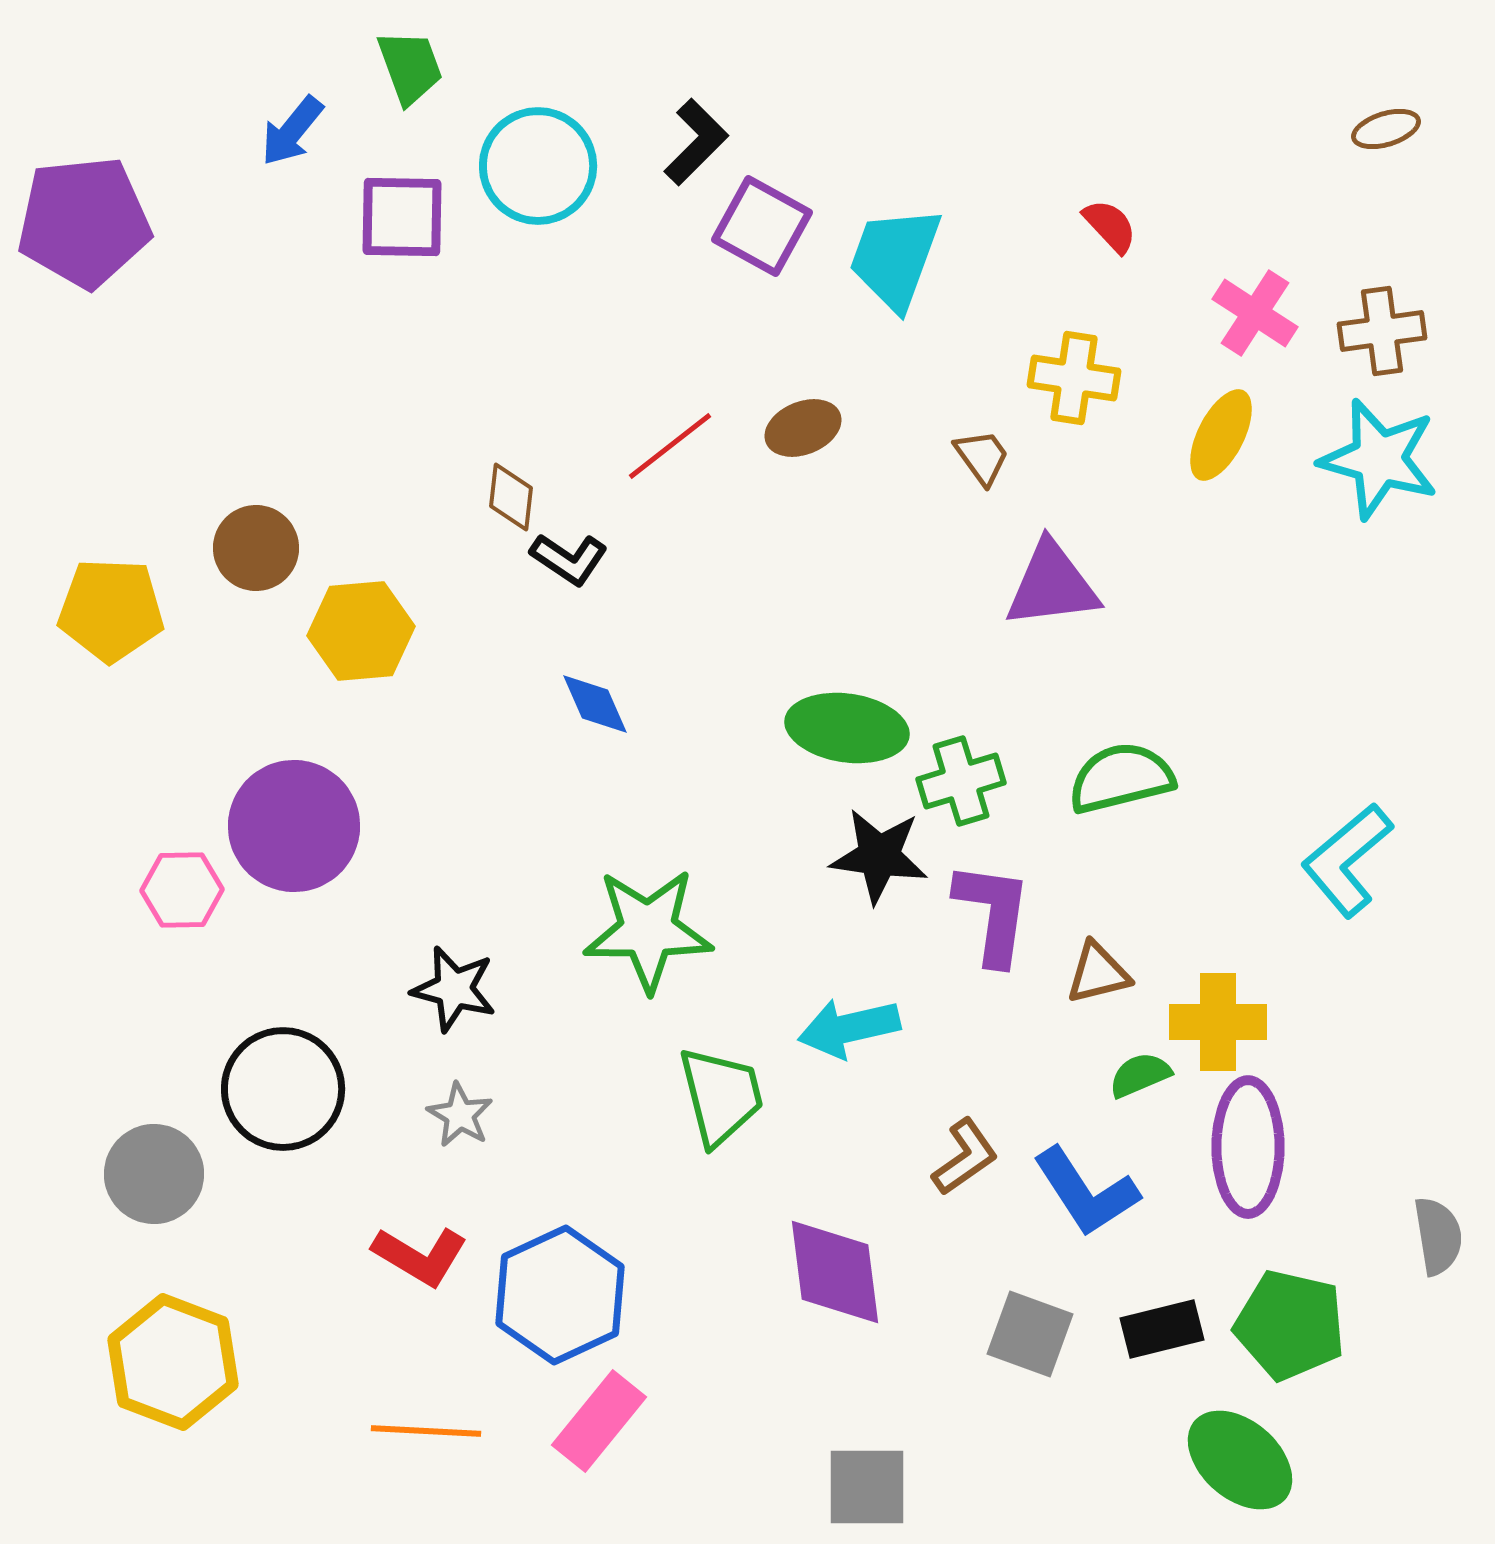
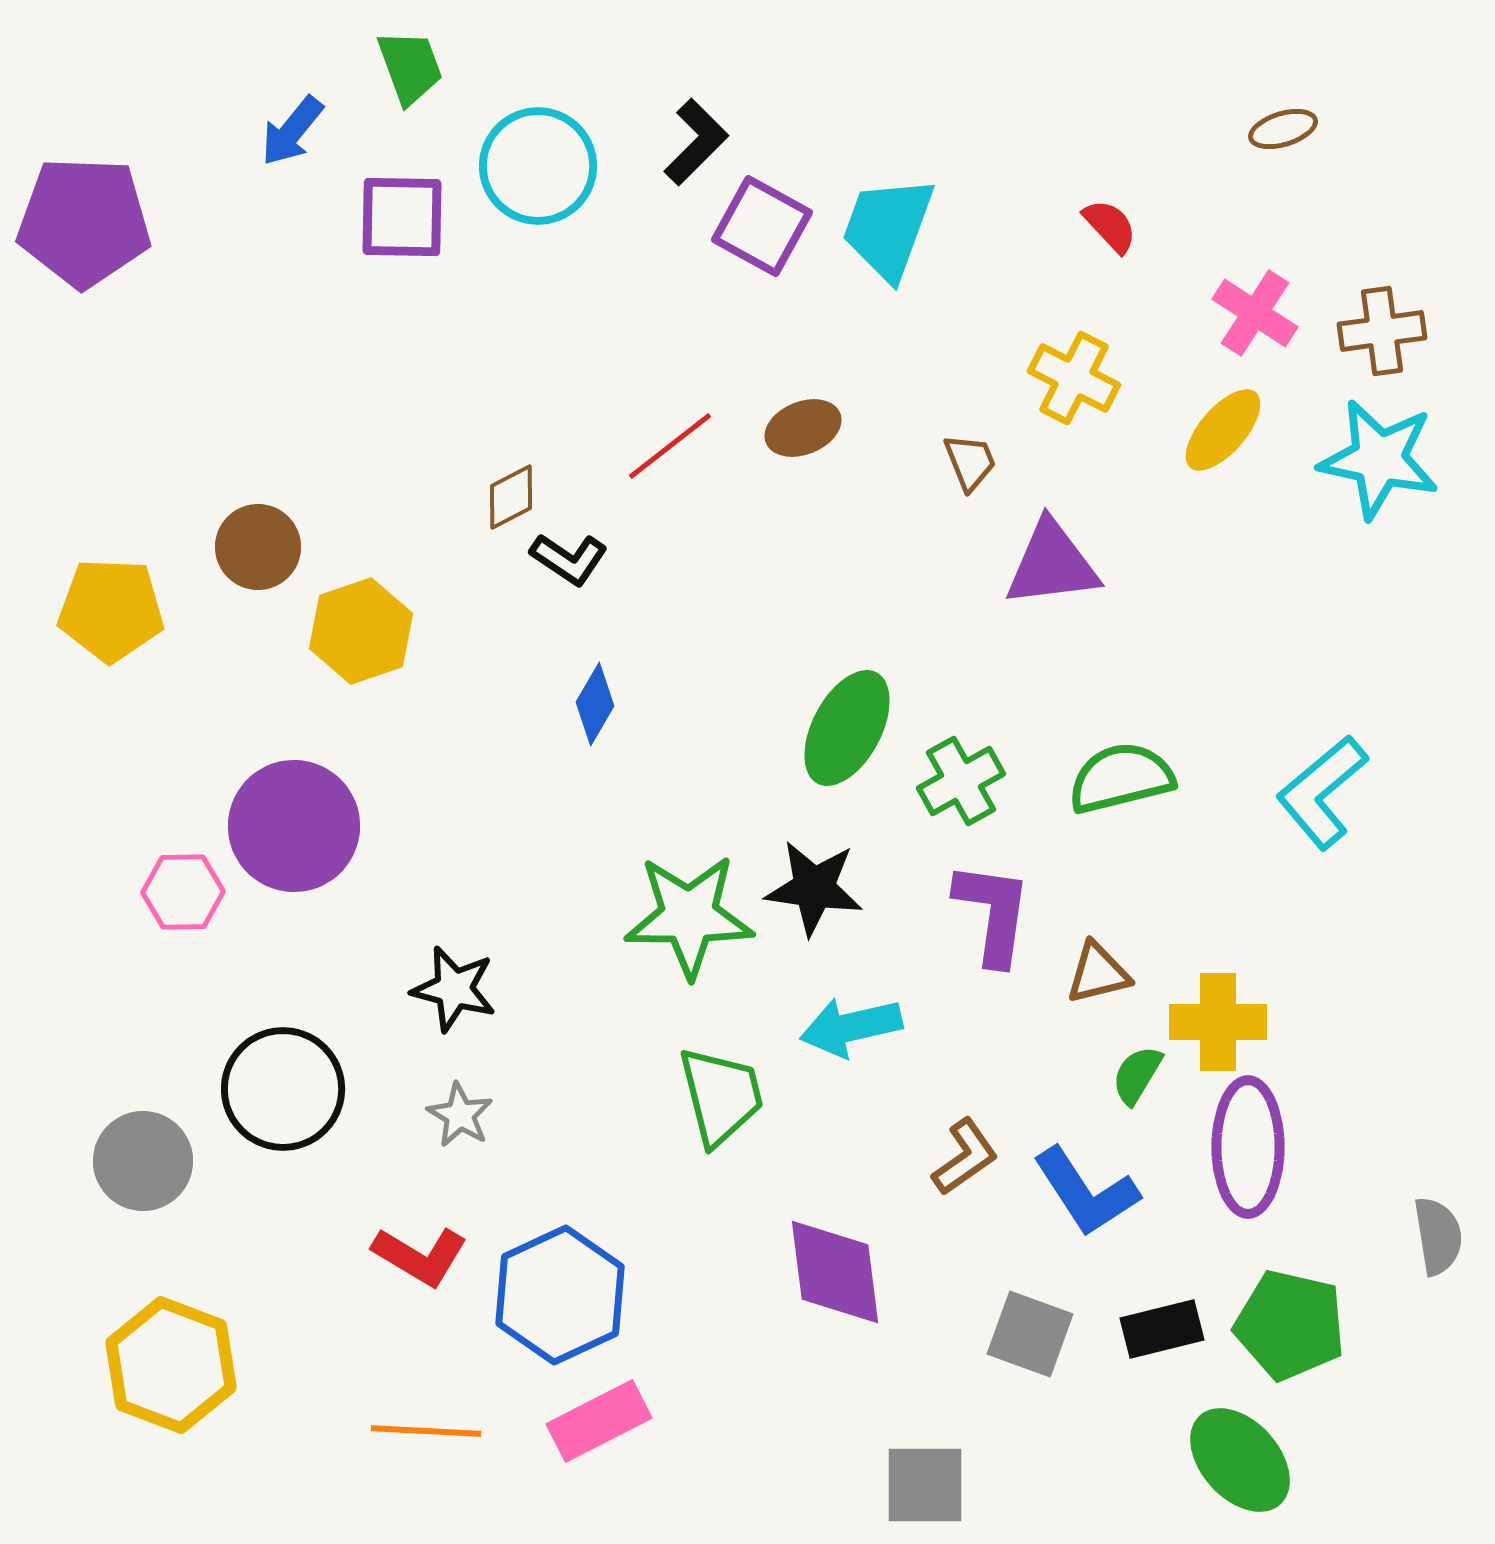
brown ellipse at (1386, 129): moved 103 px left
purple pentagon at (84, 222): rotated 8 degrees clockwise
cyan trapezoid at (895, 258): moved 7 px left, 30 px up
yellow cross at (1074, 378): rotated 18 degrees clockwise
yellow ellipse at (1221, 435): moved 2 px right, 5 px up; rotated 14 degrees clockwise
brown trapezoid at (982, 457): moved 12 px left, 5 px down; rotated 14 degrees clockwise
cyan star at (1379, 459): rotated 4 degrees counterclockwise
brown diamond at (511, 497): rotated 56 degrees clockwise
brown circle at (256, 548): moved 2 px right, 1 px up
purple triangle at (1052, 585): moved 21 px up
yellow hexagon at (361, 631): rotated 14 degrees counterclockwise
blue diamond at (595, 704): rotated 54 degrees clockwise
green ellipse at (847, 728): rotated 70 degrees counterclockwise
green cross at (961, 781): rotated 12 degrees counterclockwise
black star at (879, 856): moved 65 px left, 32 px down
cyan L-shape at (1347, 860): moved 25 px left, 68 px up
pink hexagon at (182, 890): moved 1 px right, 2 px down
green star at (648, 930): moved 41 px right, 14 px up
cyan arrow at (849, 1028): moved 2 px right, 1 px up
green semicircle at (1140, 1075): moved 3 px left; rotated 36 degrees counterclockwise
gray circle at (154, 1174): moved 11 px left, 13 px up
yellow hexagon at (173, 1362): moved 2 px left, 3 px down
pink rectangle at (599, 1421): rotated 24 degrees clockwise
green ellipse at (1240, 1460): rotated 7 degrees clockwise
gray square at (867, 1487): moved 58 px right, 2 px up
